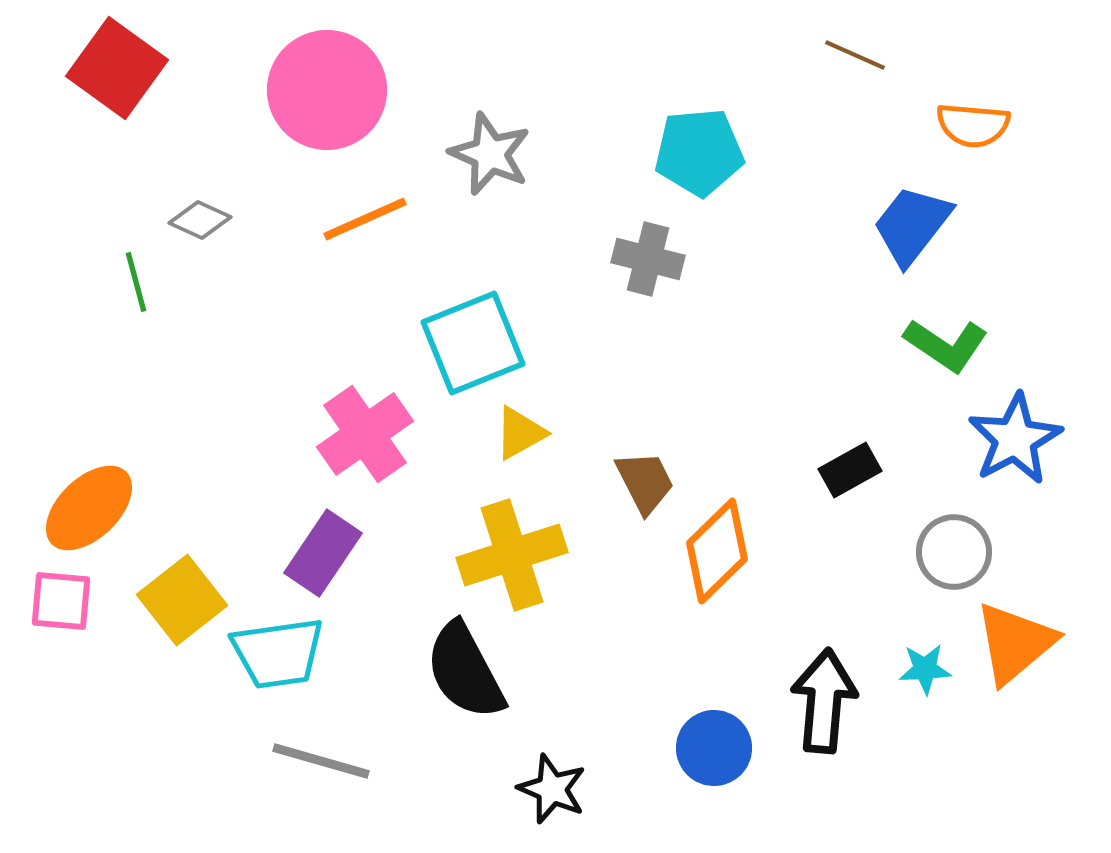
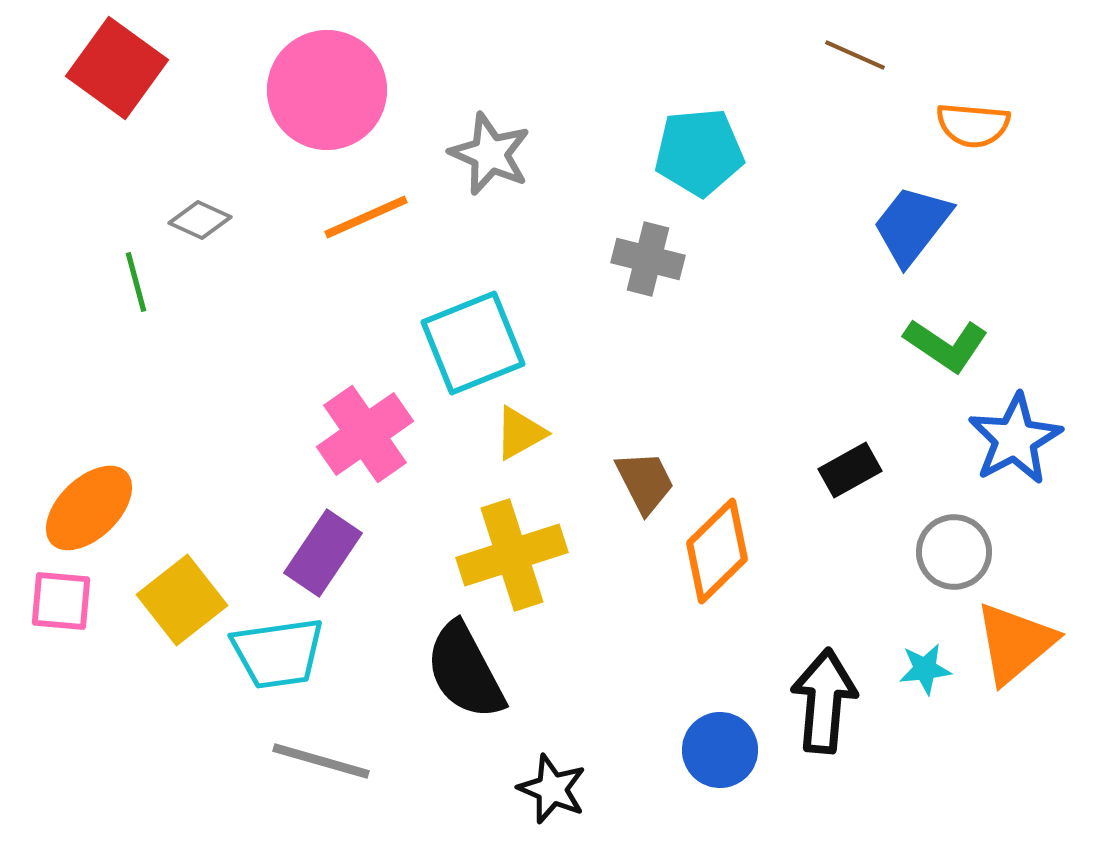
orange line: moved 1 px right, 2 px up
cyan star: rotated 4 degrees counterclockwise
blue circle: moved 6 px right, 2 px down
